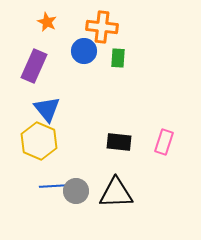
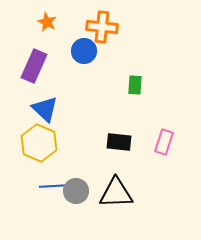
green rectangle: moved 17 px right, 27 px down
blue triangle: moved 2 px left; rotated 8 degrees counterclockwise
yellow hexagon: moved 2 px down
